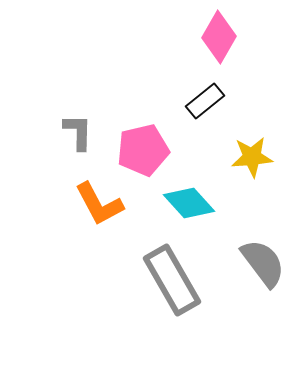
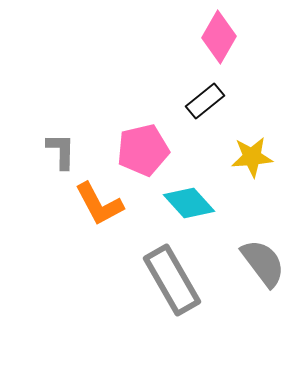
gray L-shape: moved 17 px left, 19 px down
